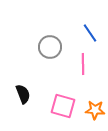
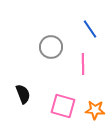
blue line: moved 4 px up
gray circle: moved 1 px right
